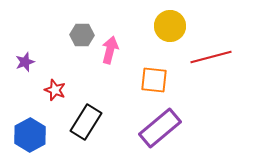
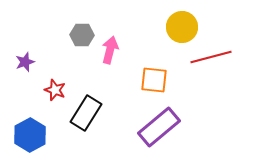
yellow circle: moved 12 px right, 1 px down
black rectangle: moved 9 px up
purple rectangle: moved 1 px left, 1 px up
